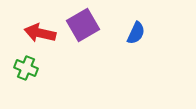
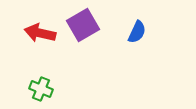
blue semicircle: moved 1 px right, 1 px up
green cross: moved 15 px right, 21 px down
